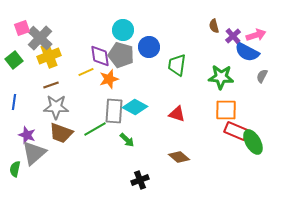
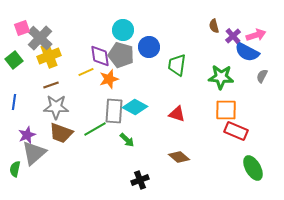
purple star: rotated 30 degrees clockwise
green ellipse: moved 26 px down
